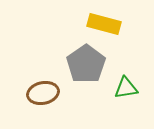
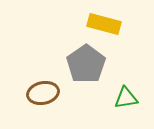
green triangle: moved 10 px down
